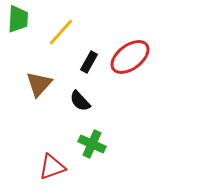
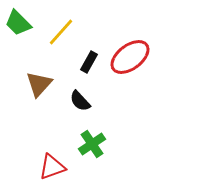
green trapezoid: moved 4 px down; rotated 132 degrees clockwise
green cross: rotated 32 degrees clockwise
